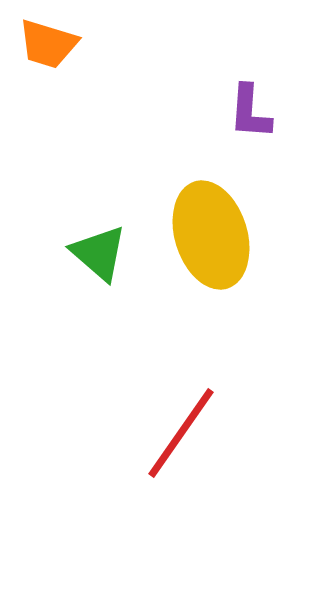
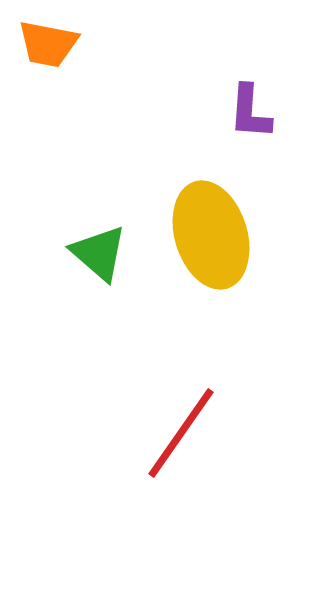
orange trapezoid: rotated 6 degrees counterclockwise
